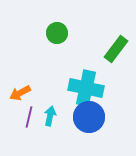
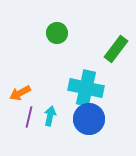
blue circle: moved 2 px down
